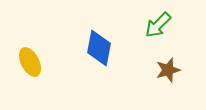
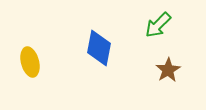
yellow ellipse: rotated 12 degrees clockwise
brown star: rotated 15 degrees counterclockwise
